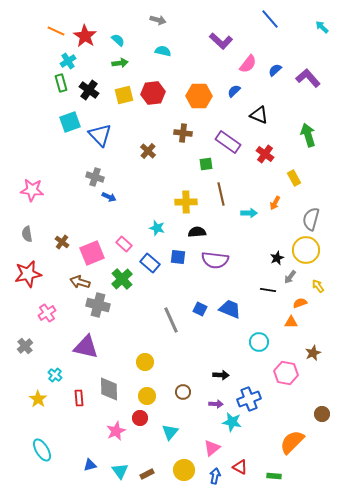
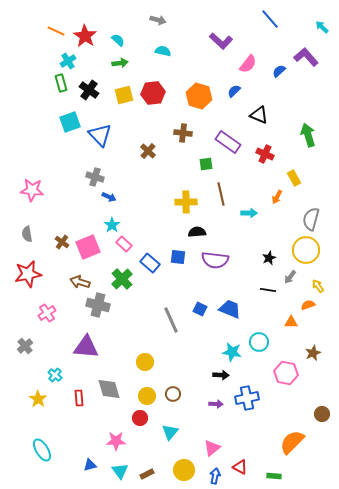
blue semicircle at (275, 70): moved 4 px right, 1 px down
purple L-shape at (308, 78): moved 2 px left, 21 px up
orange hexagon at (199, 96): rotated 15 degrees clockwise
red cross at (265, 154): rotated 12 degrees counterclockwise
orange arrow at (275, 203): moved 2 px right, 6 px up
cyan star at (157, 228): moved 45 px left, 3 px up; rotated 21 degrees clockwise
pink square at (92, 253): moved 4 px left, 6 px up
black star at (277, 258): moved 8 px left
orange semicircle at (300, 303): moved 8 px right, 2 px down
purple triangle at (86, 347): rotated 8 degrees counterclockwise
gray diamond at (109, 389): rotated 15 degrees counterclockwise
brown circle at (183, 392): moved 10 px left, 2 px down
blue cross at (249, 399): moved 2 px left, 1 px up; rotated 10 degrees clockwise
cyan star at (232, 422): moved 70 px up
pink star at (116, 431): moved 10 px down; rotated 24 degrees clockwise
